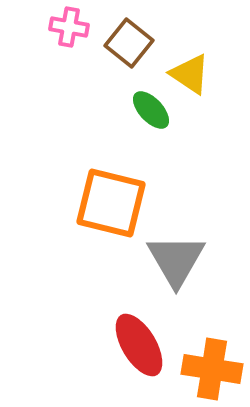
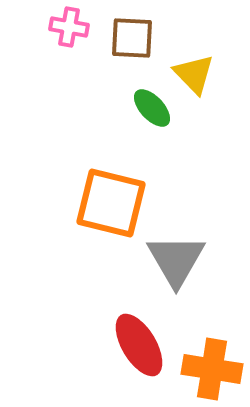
brown square: moved 3 px right, 5 px up; rotated 36 degrees counterclockwise
yellow triangle: moved 4 px right; rotated 12 degrees clockwise
green ellipse: moved 1 px right, 2 px up
